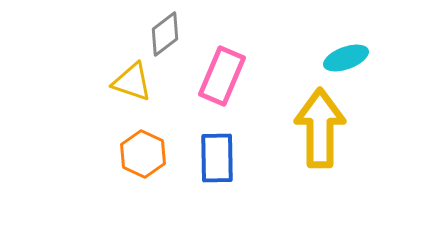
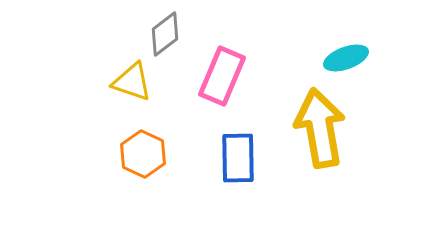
yellow arrow: rotated 10 degrees counterclockwise
blue rectangle: moved 21 px right
